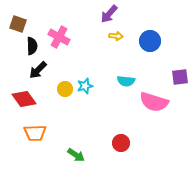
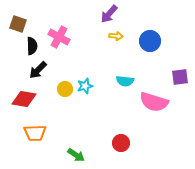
cyan semicircle: moved 1 px left
red diamond: rotated 45 degrees counterclockwise
